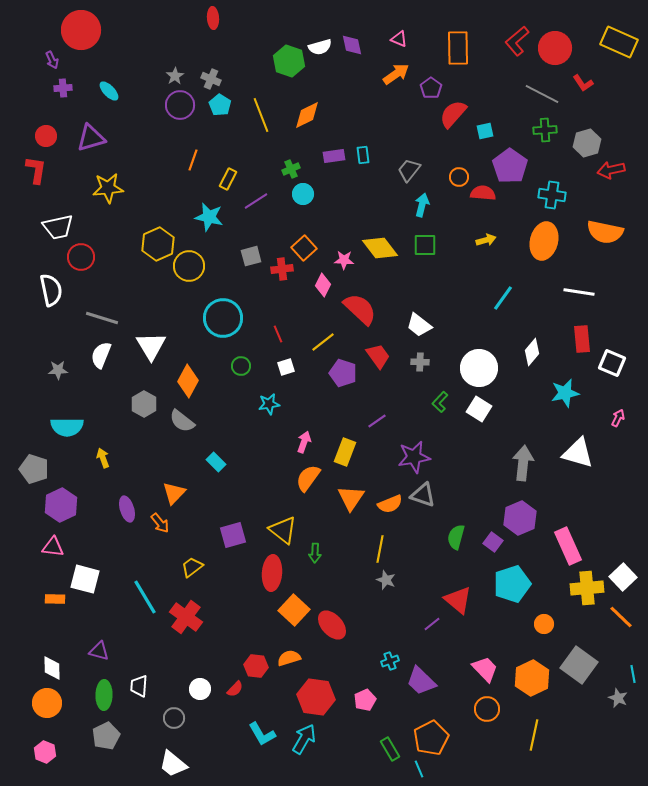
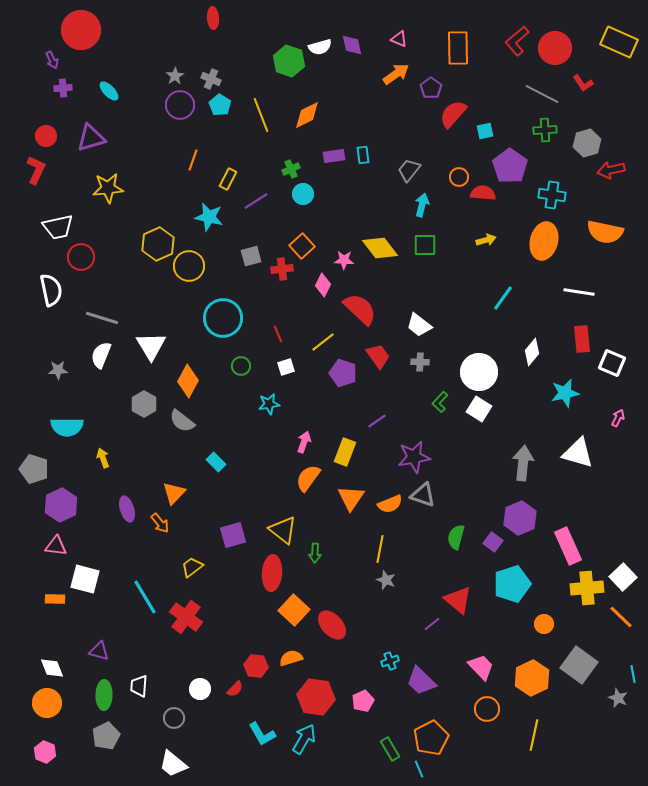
red L-shape at (36, 170): rotated 16 degrees clockwise
orange square at (304, 248): moved 2 px left, 2 px up
white circle at (479, 368): moved 4 px down
pink triangle at (53, 547): moved 3 px right, 1 px up
orange semicircle at (289, 658): moved 2 px right
white diamond at (52, 668): rotated 20 degrees counterclockwise
pink trapezoid at (485, 669): moved 4 px left, 2 px up
pink pentagon at (365, 700): moved 2 px left, 1 px down
